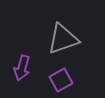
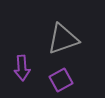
purple arrow: rotated 20 degrees counterclockwise
